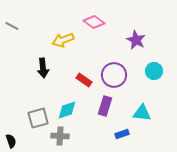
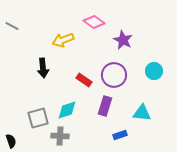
purple star: moved 13 px left
blue rectangle: moved 2 px left, 1 px down
